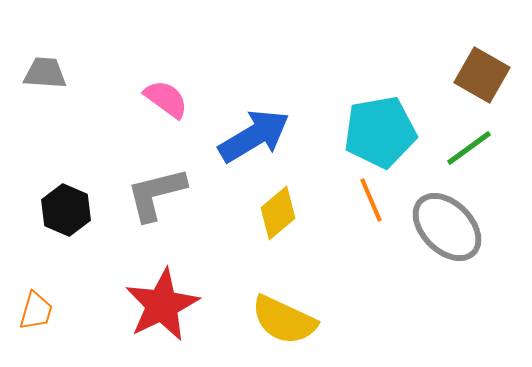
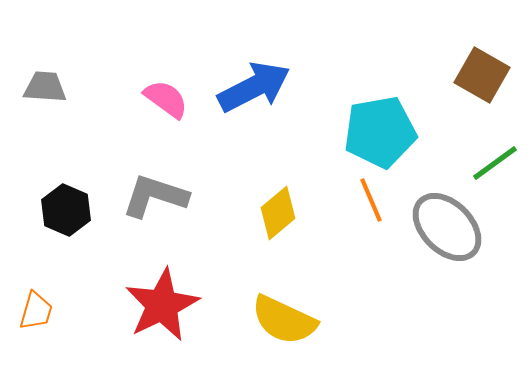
gray trapezoid: moved 14 px down
blue arrow: moved 49 px up; rotated 4 degrees clockwise
green line: moved 26 px right, 15 px down
gray L-shape: moved 1 px left, 2 px down; rotated 32 degrees clockwise
